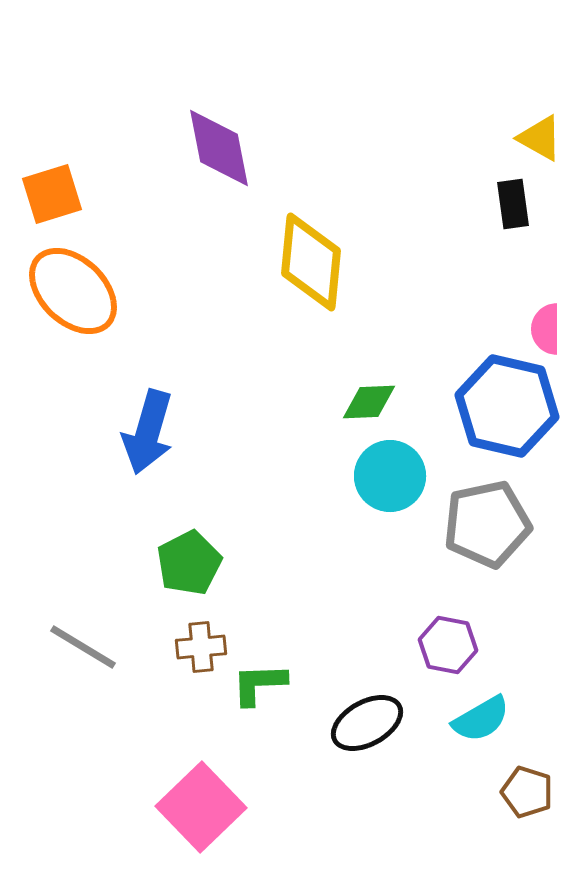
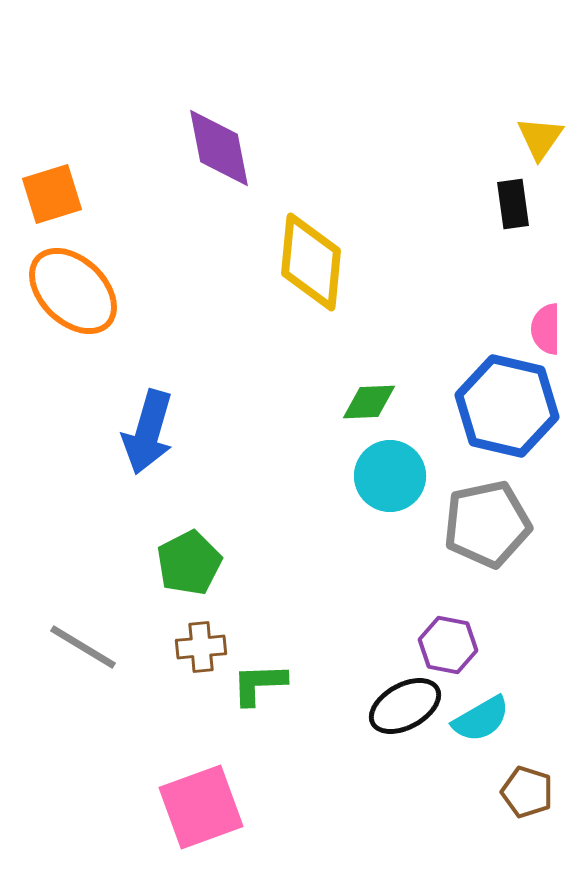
yellow triangle: rotated 36 degrees clockwise
black ellipse: moved 38 px right, 17 px up
pink square: rotated 24 degrees clockwise
